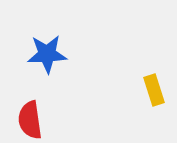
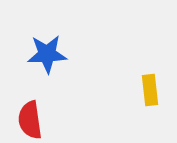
yellow rectangle: moved 4 px left; rotated 12 degrees clockwise
